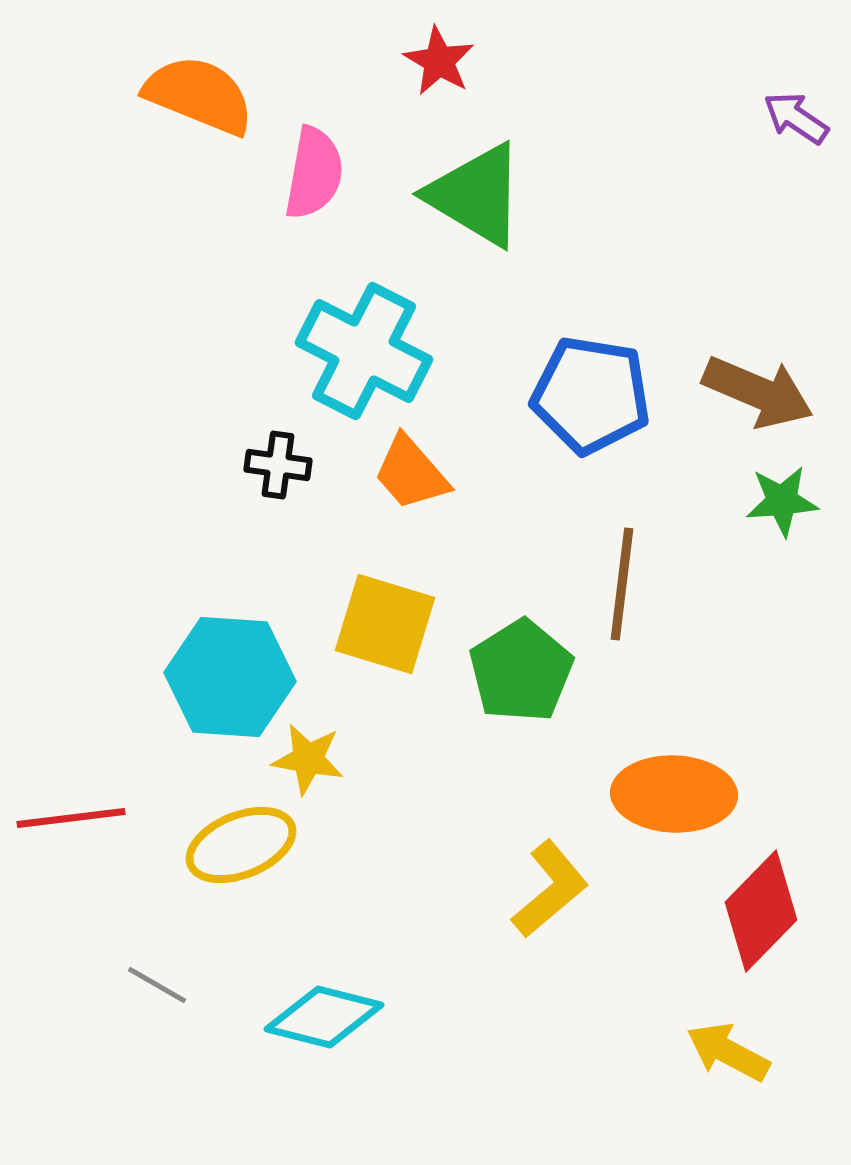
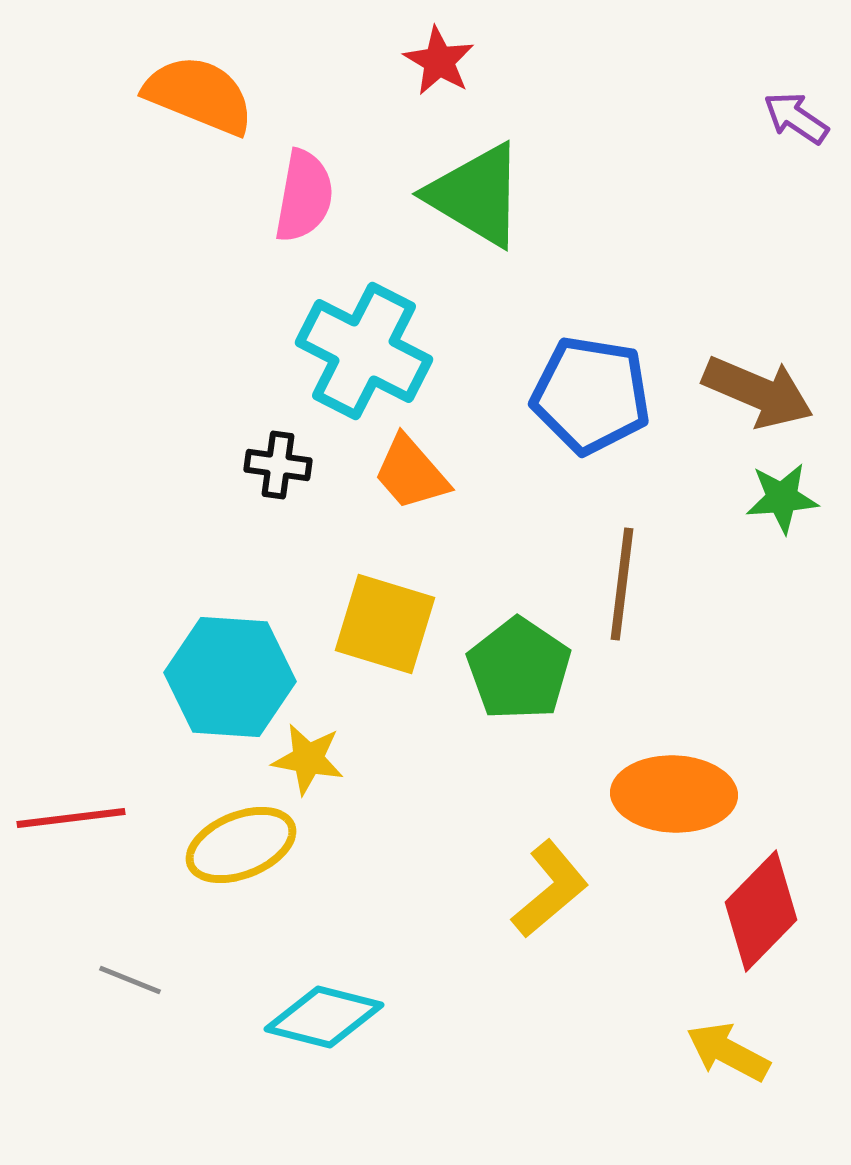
pink semicircle: moved 10 px left, 23 px down
green star: moved 3 px up
green pentagon: moved 2 px left, 2 px up; rotated 6 degrees counterclockwise
gray line: moved 27 px left, 5 px up; rotated 8 degrees counterclockwise
